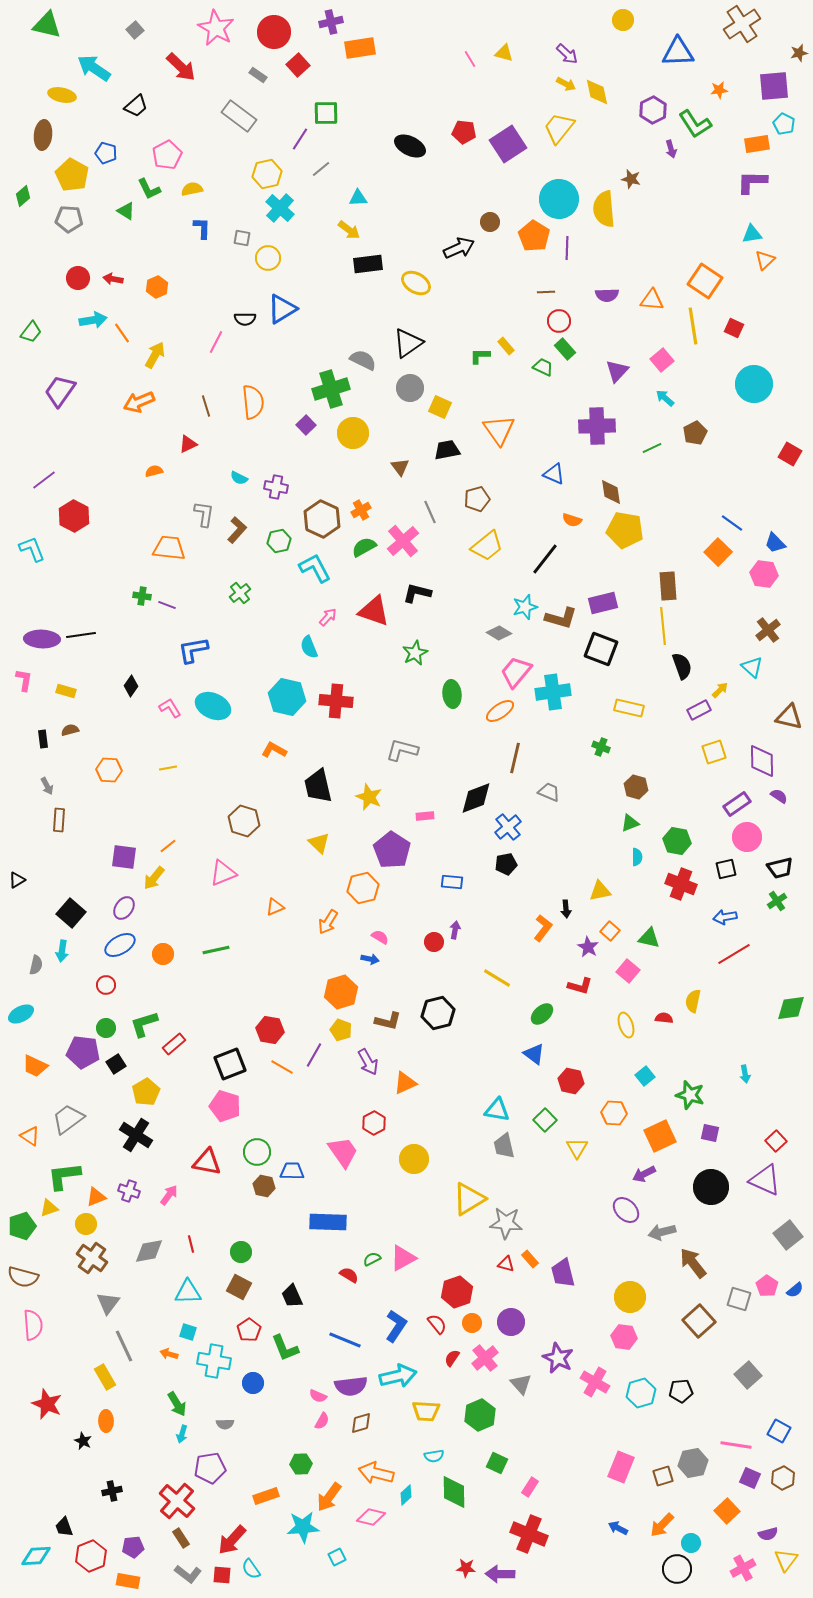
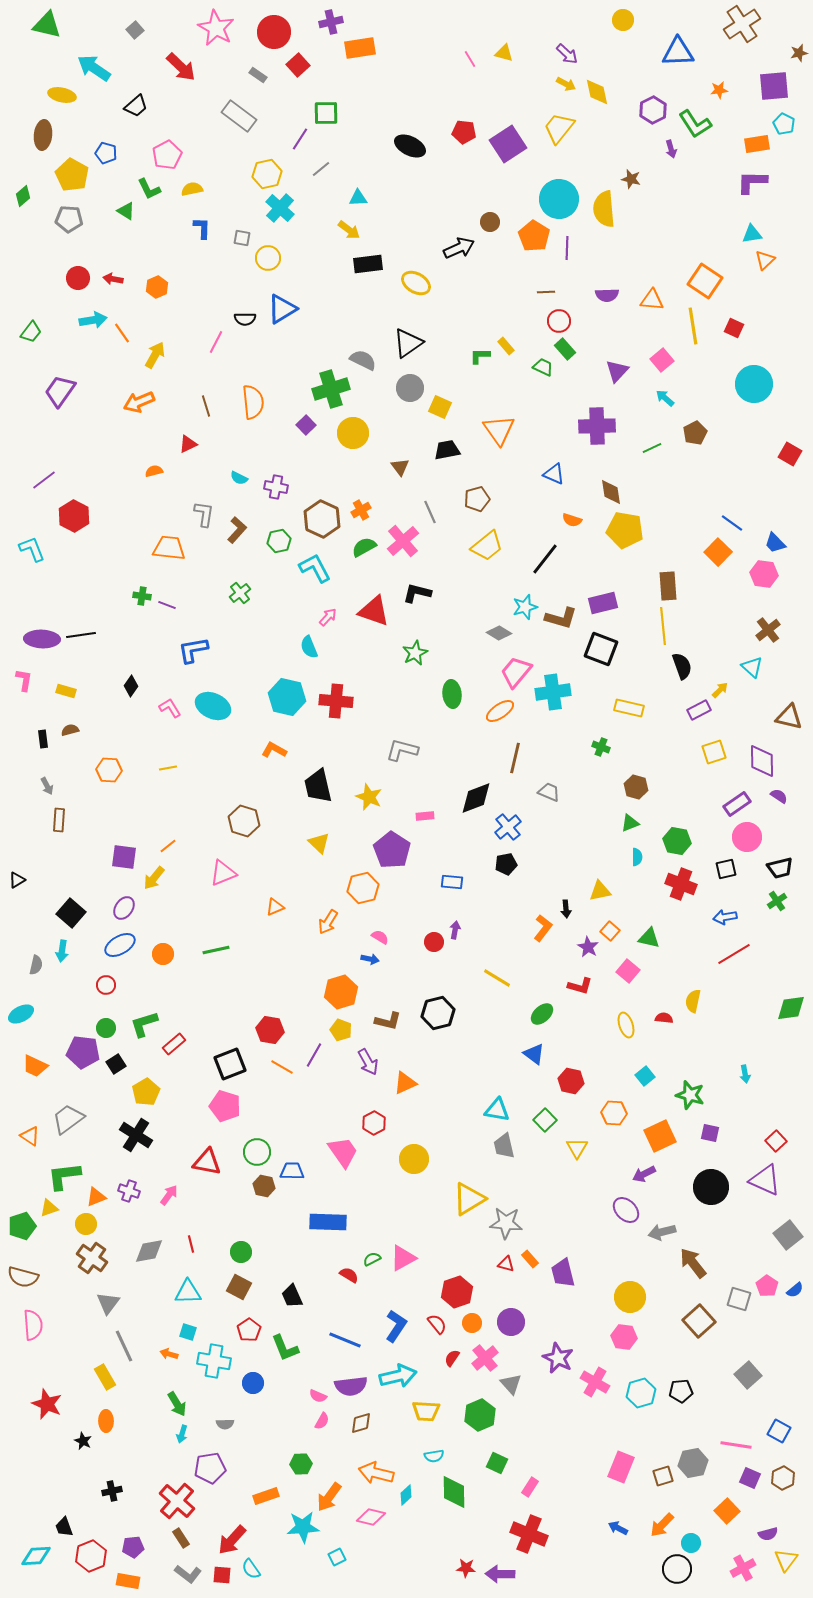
gray triangle at (521, 1384): moved 10 px left
